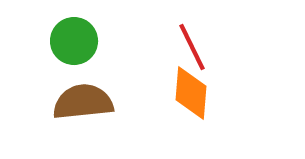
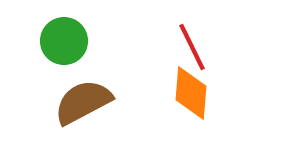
green circle: moved 10 px left
brown semicircle: rotated 22 degrees counterclockwise
